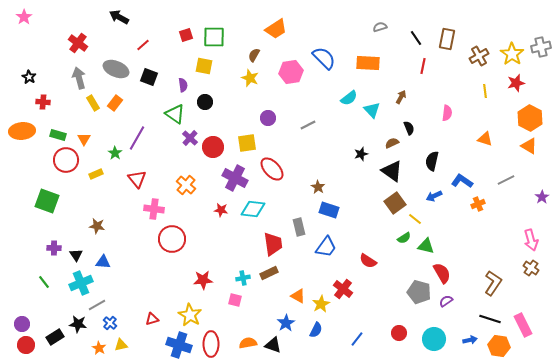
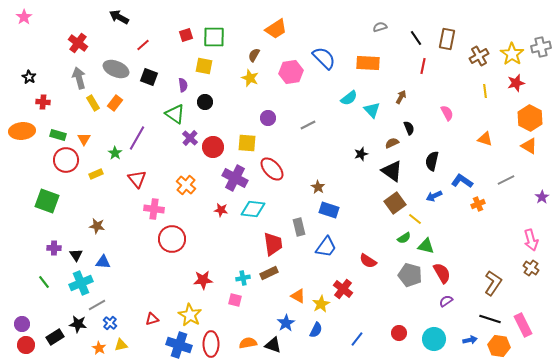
pink semicircle at (447, 113): rotated 35 degrees counterclockwise
yellow square at (247, 143): rotated 12 degrees clockwise
gray pentagon at (419, 292): moved 9 px left, 17 px up
